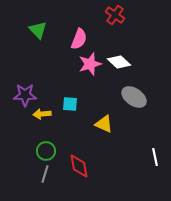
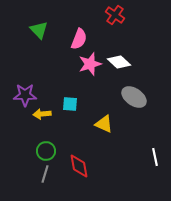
green triangle: moved 1 px right
